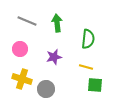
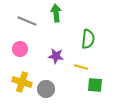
green arrow: moved 1 px left, 10 px up
purple star: moved 2 px right, 1 px up; rotated 21 degrees clockwise
yellow line: moved 5 px left
yellow cross: moved 3 px down
